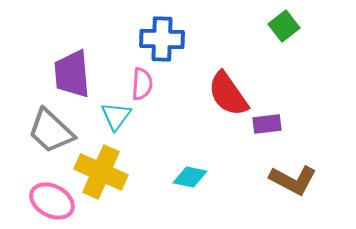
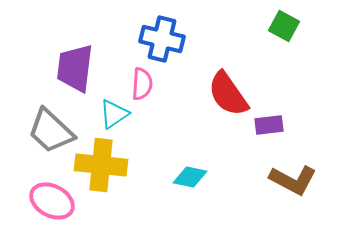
green square: rotated 24 degrees counterclockwise
blue cross: rotated 12 degrees clockwise
purple trapezoid: moved 3 px right, 6 px up; rotated 12 degrees clockwise
cyan triangle: moved 2 px left, 2 px up; rotated 20 degrees clockwise
purple rectangle: moved 2 px right, 1 px down
yellow cross: moved 7 px up; rotated 18 degrees counterclockwise
